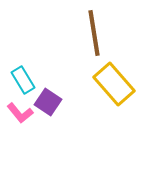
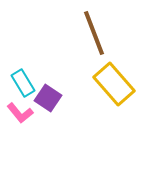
brown line: rotated 12 degrees counterclockwise
cyan rectangle: moved 3 px down
purple square: moved 4 px up
